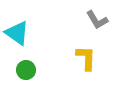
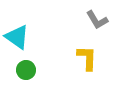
cyan triangle: moved 4 px down
yellow L-shape: moved 1 px right
